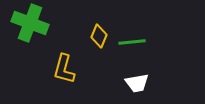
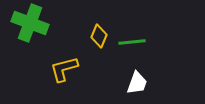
yellow L-shape: rotated 60 degrees clockwise
white trapezoid: rotated 60 degrees counterclockwise
